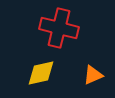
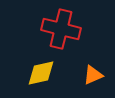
red cross: moved 2 px right, 1 px down
